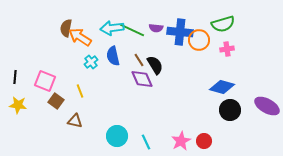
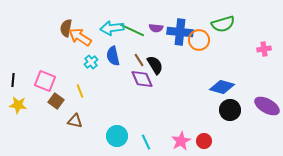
pink cross: moved 37 px right
black line: moved 2 px left, 3 px down
